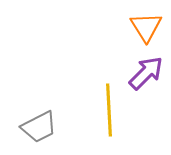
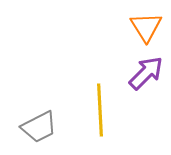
yellow line: moved 9 px left
